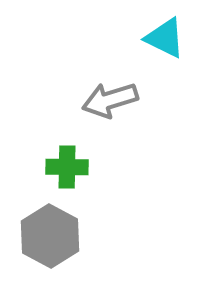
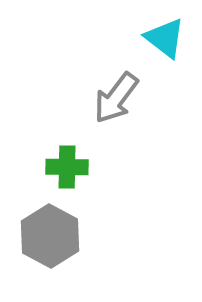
cyan triangle: rotated 12 degrees clockwise
gray arrow: moved 6 px right, 2 px up; rotated 36 degrees counterclockwise
